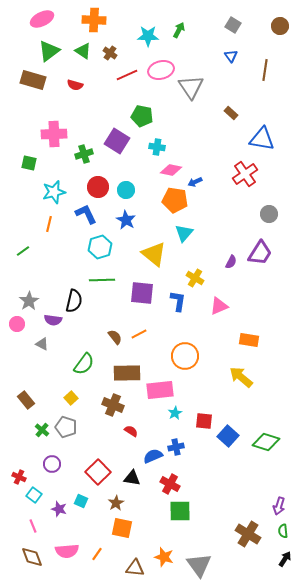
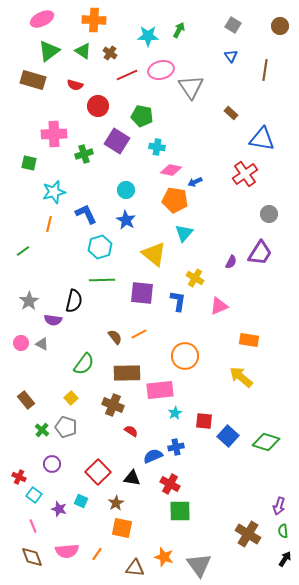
red circle at (98, 187): moved 81 px up
pink circle at (17, 324): moved 4 px right, 19 px down
